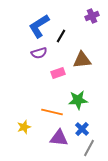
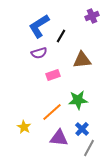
pink rectangle: moved 5 px left, 2 px down
orange line: rotated 55 degrees counterclockwise
yellow star: rotated 24 degrees counterclockwise
